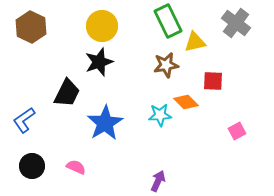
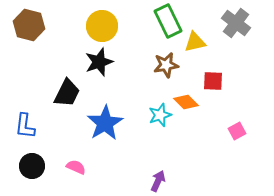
brown hexagon: moved 2 px left, 2 px up; rotated 12 degrees counterclockwise
cyan star: rotated 15 degrees counterclockwise
blue L-shape: moved 1 px right, 6 px down; rotated 48 degrees counterclockwise
